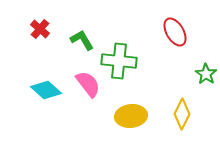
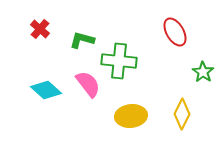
green L-shape: rotated 45 degrees counterclockwise
green star: moved 3 px left, 2 px up
